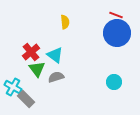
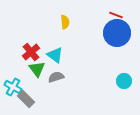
cyan circle: moved 10 px right, 1 px up
